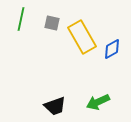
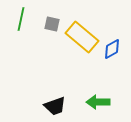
gray square: moved 1 px down
yellow rectangle: rotated 20 degrees counterclockwise
green arrow: rotated 25 degrees clockwise
